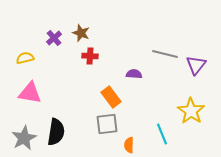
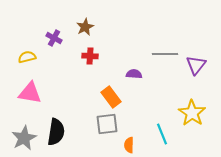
brown star: moved 4 px right, 6 px up; rotated 24 degrees clockwise
purple cross: rotated 21 degrees counterclockwise
gray line: rotated 15 degrees counterclockwise
yellow semicircle: moved 2 px right, 1 px up
yellow star: moved 1 px right, 2 px down
